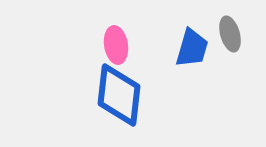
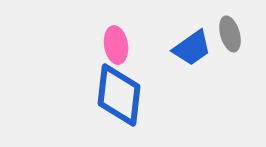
blue trapezoid: rotated 39 degrees clockwise
